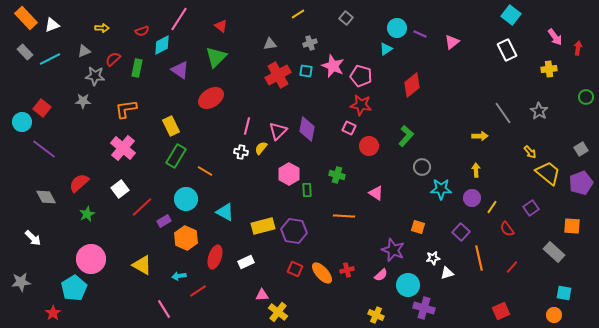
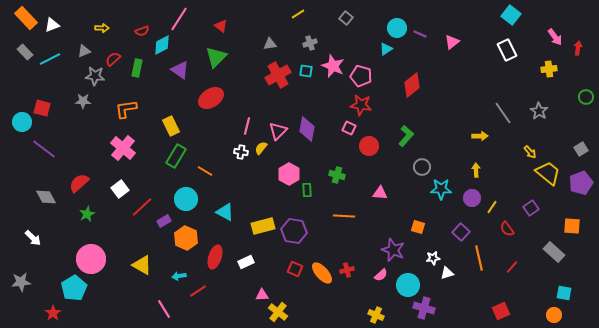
red square at (42, 108): rotated 24 degrees counterclockwise
pink triangle at (376, 193): moved 4 px right; rotated 28 degrees counterclockwise
